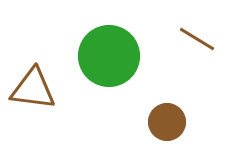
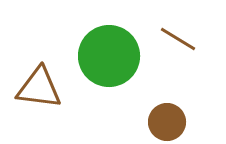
brown line: moved 19 px left
brown triangle: moved 6 px right, 1 px up
